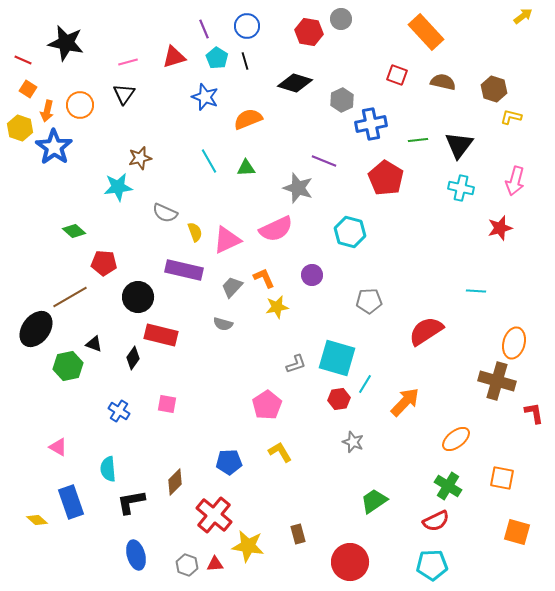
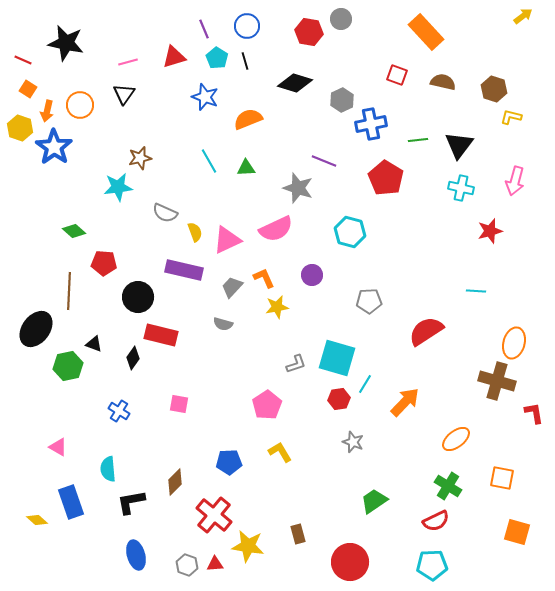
red star at (500, 228): moved 10 px left, 3 px down
brown line at (70, 297): moved 1 px left, 6 px up; rotated 57 degrees counterclockwise
pink square at (167, 404): moved 12 px right
